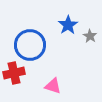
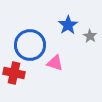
red cross: rotated 25 degrees clockwise
pink triangle: moved 2 px right, 23 px up
